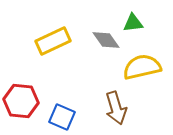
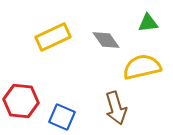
green triangle: moved 15 px right
yellow rectangle: moved 4 px up
